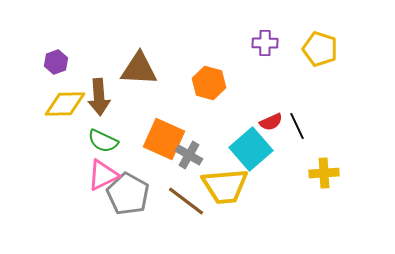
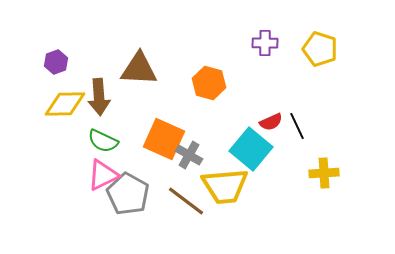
cyan square: rotated 9 degrees counterclockwise
